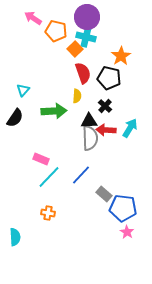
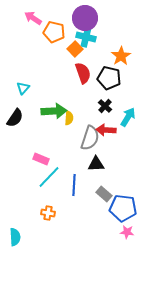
purple circle: moved 2 px left, 1 px down
orange pentagon: moved 2 px left, 1 px down
cyan triangle: moved 2 px up
yellow semicircle: moved 8 px left, 22 px down
black triangle: moved 7 px right, 43 px down
cyan arrow: moved 2 px left, 11 px up
gray semicircle: rotated 20 degrees clockwise
blue line: moved 7 px left, 10 px down; rotated 40 degrees counterclockwise
pink star: rotated 24 degrees counterclockwise
